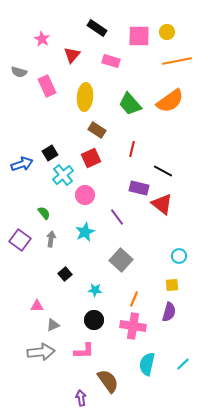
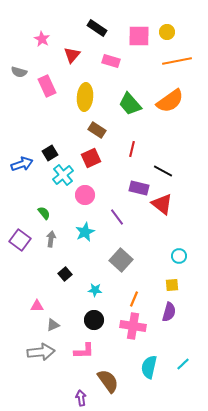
cyan semicircle at (147, 364): moved 2 px right, 3 px down
